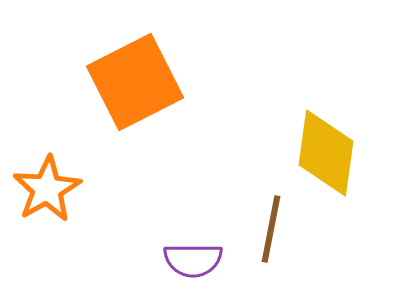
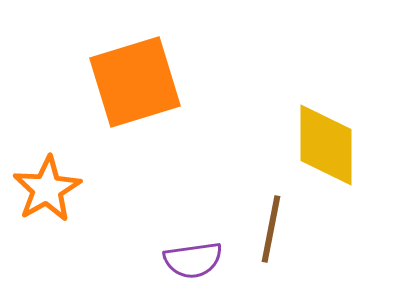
orange square: rotated 10 degrees clockwise
yellow diamond: moved 8 px up; rotated 8 degrees counterclockwise
purple semicircle: rotated 8 degrees counterclockwise
